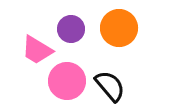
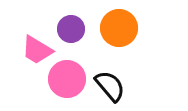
pink circle: moved 2 px up
